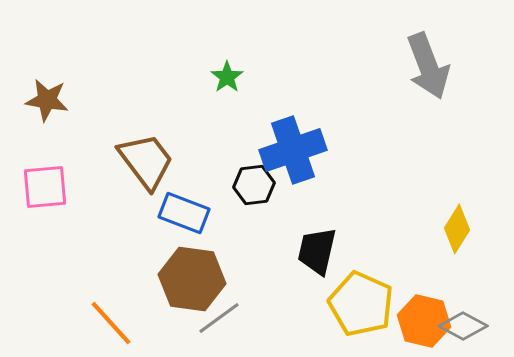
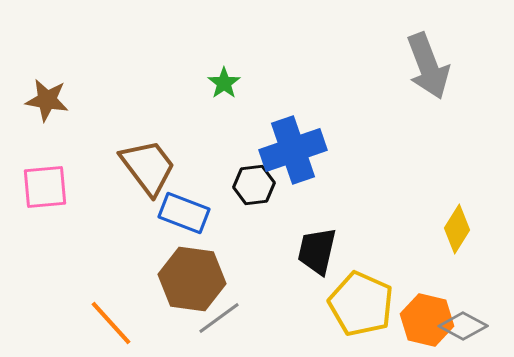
green star: moved 3 px left, 6 px down
brown trapezoid: moved 2 px right, 6 px down
orange hexagon: moved 3 px right, 1 px up
